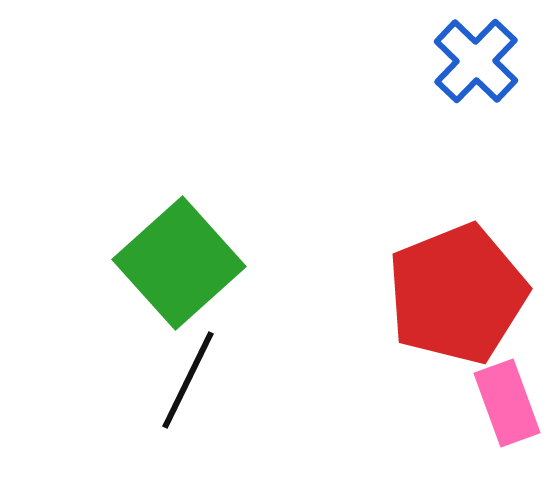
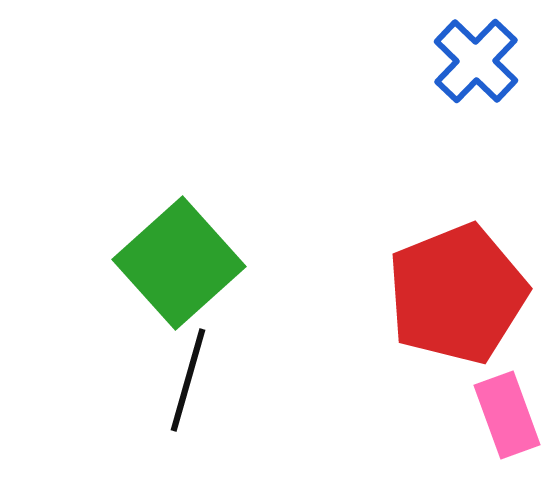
black line: rotated 10 degrees counterclockwise
pink rectangle: moved 12 px down
